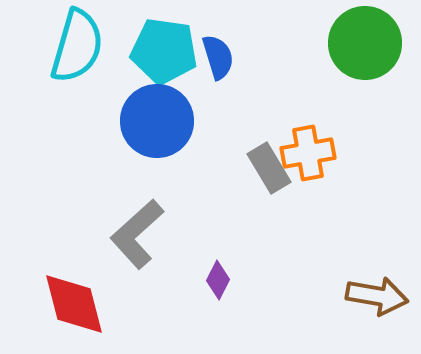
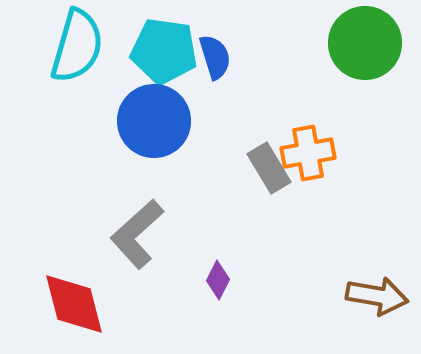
blue semicircle: moved 3 px left
blue circle: moved 3 px left
